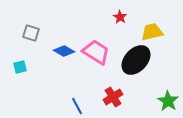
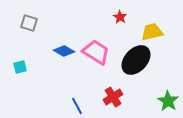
gray square: moved 2 px left, 10 px up
